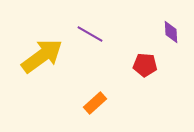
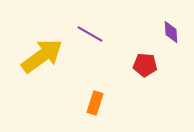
orange rectangle: rotated 30 degrees counterclockwise
